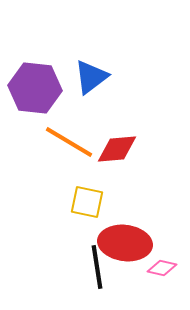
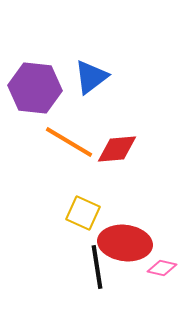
yellow square: moved 4 px left, 11 px down; rotated 12 degrees clockwise
